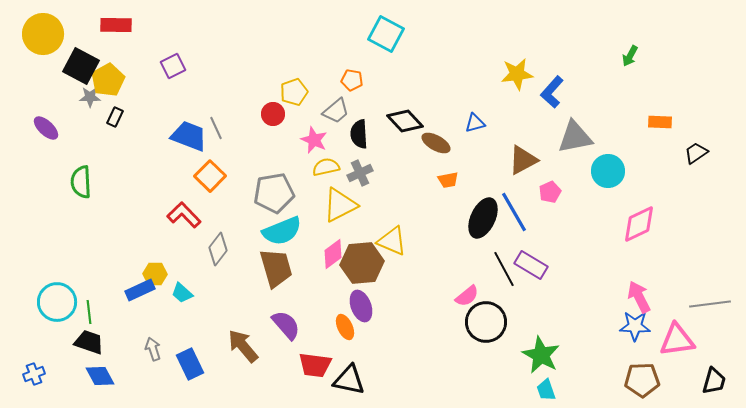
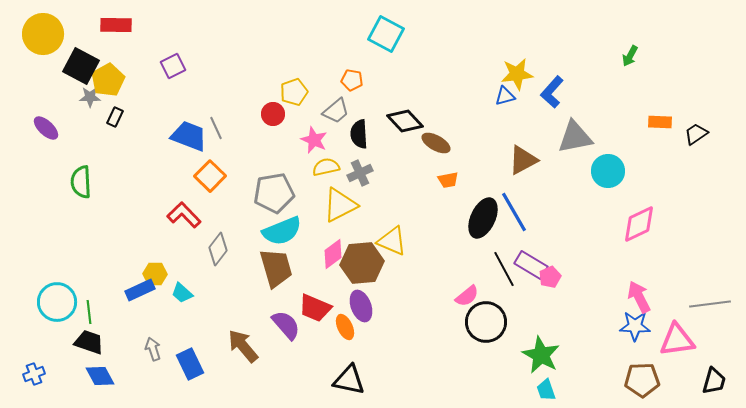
blue triangle at (475, 123): moved 30 px right, 27 px up
black trapezoid at (696, 153): moved 19 px up
pink pentagon at (550, 192): moved 85 px down
red trapezoid at (315, 365): moved 57 px up; rotated 16 degrees clockwise
